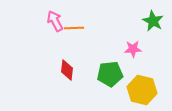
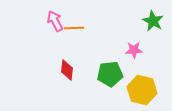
pink star: moved 1 px right, 1 px down
